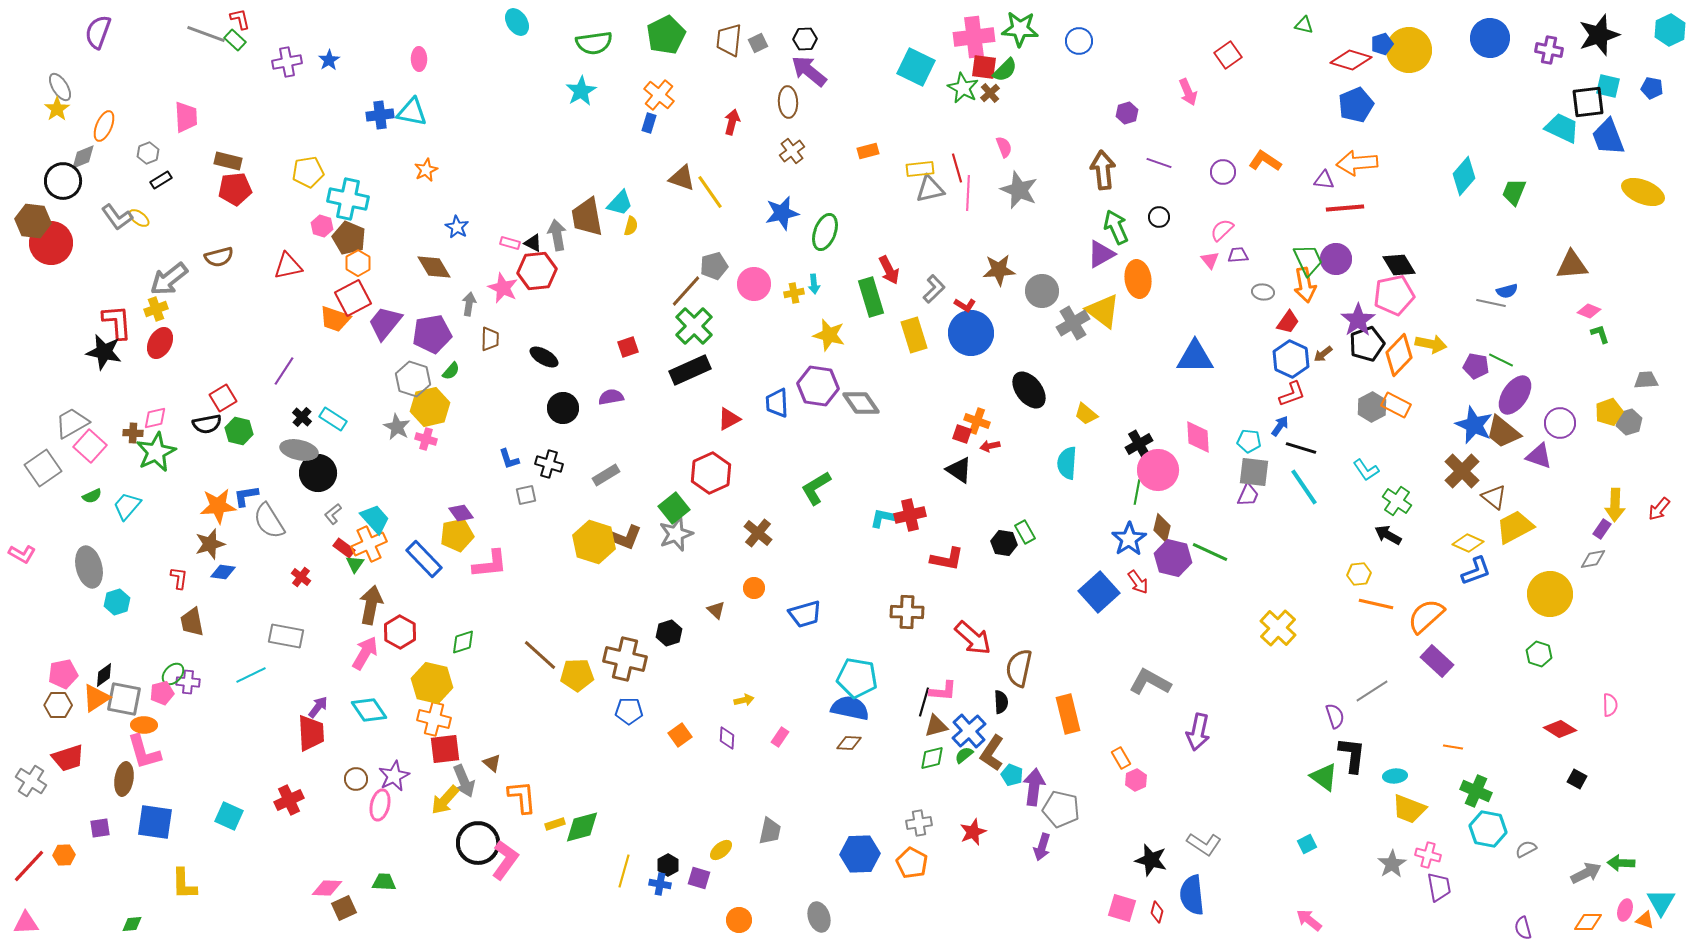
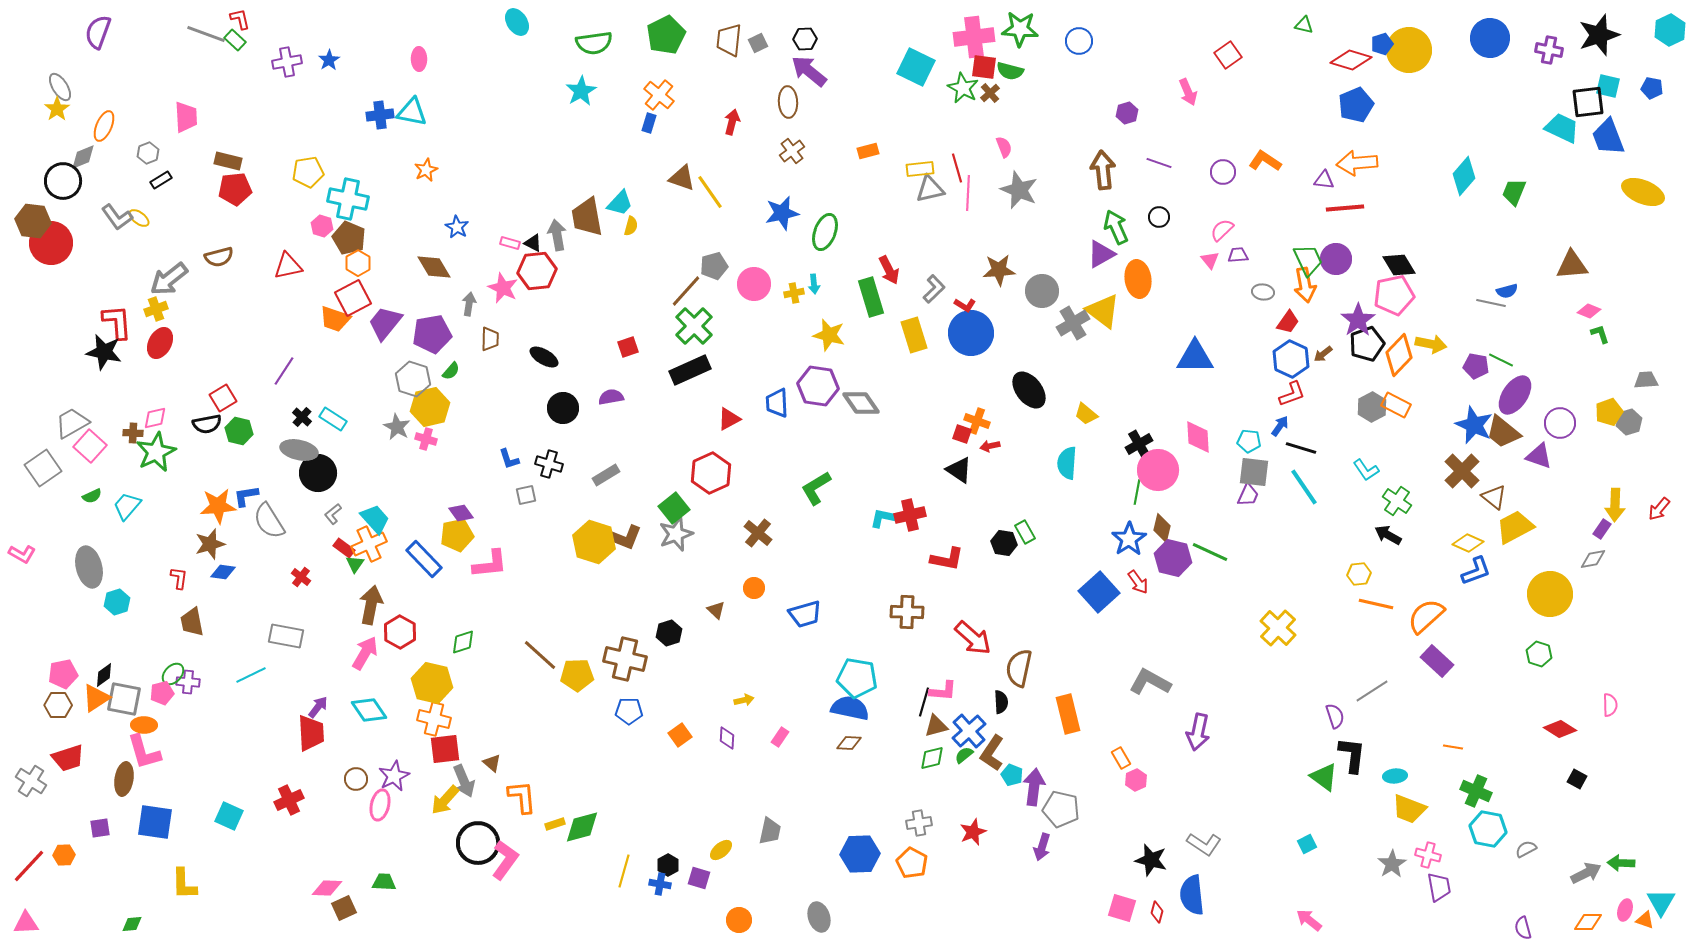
green semicircle at (1005, 70): moved 5 px right, 1 px down; rotated 60 degrees clockwise
